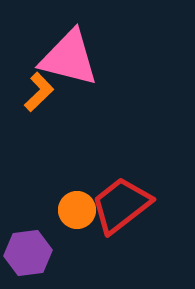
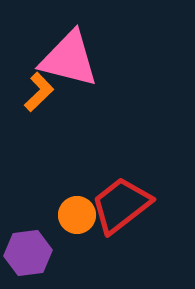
pink triangle: moved 1 px down
orange circle: moved 5 px down
